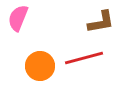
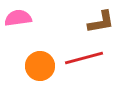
pink semicircle: rotated 60 degrees clockwise
